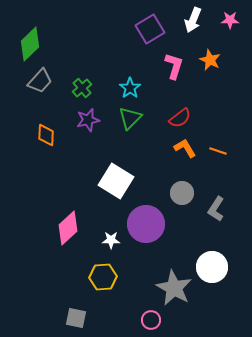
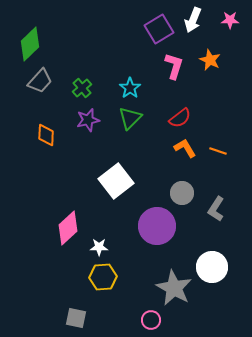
purple square: moved 9 px right
white square: rotated 20 degrees clockwise
purple circle: moved 11 px right, 2 px down
white star: moved 12 px left, 7 px down
